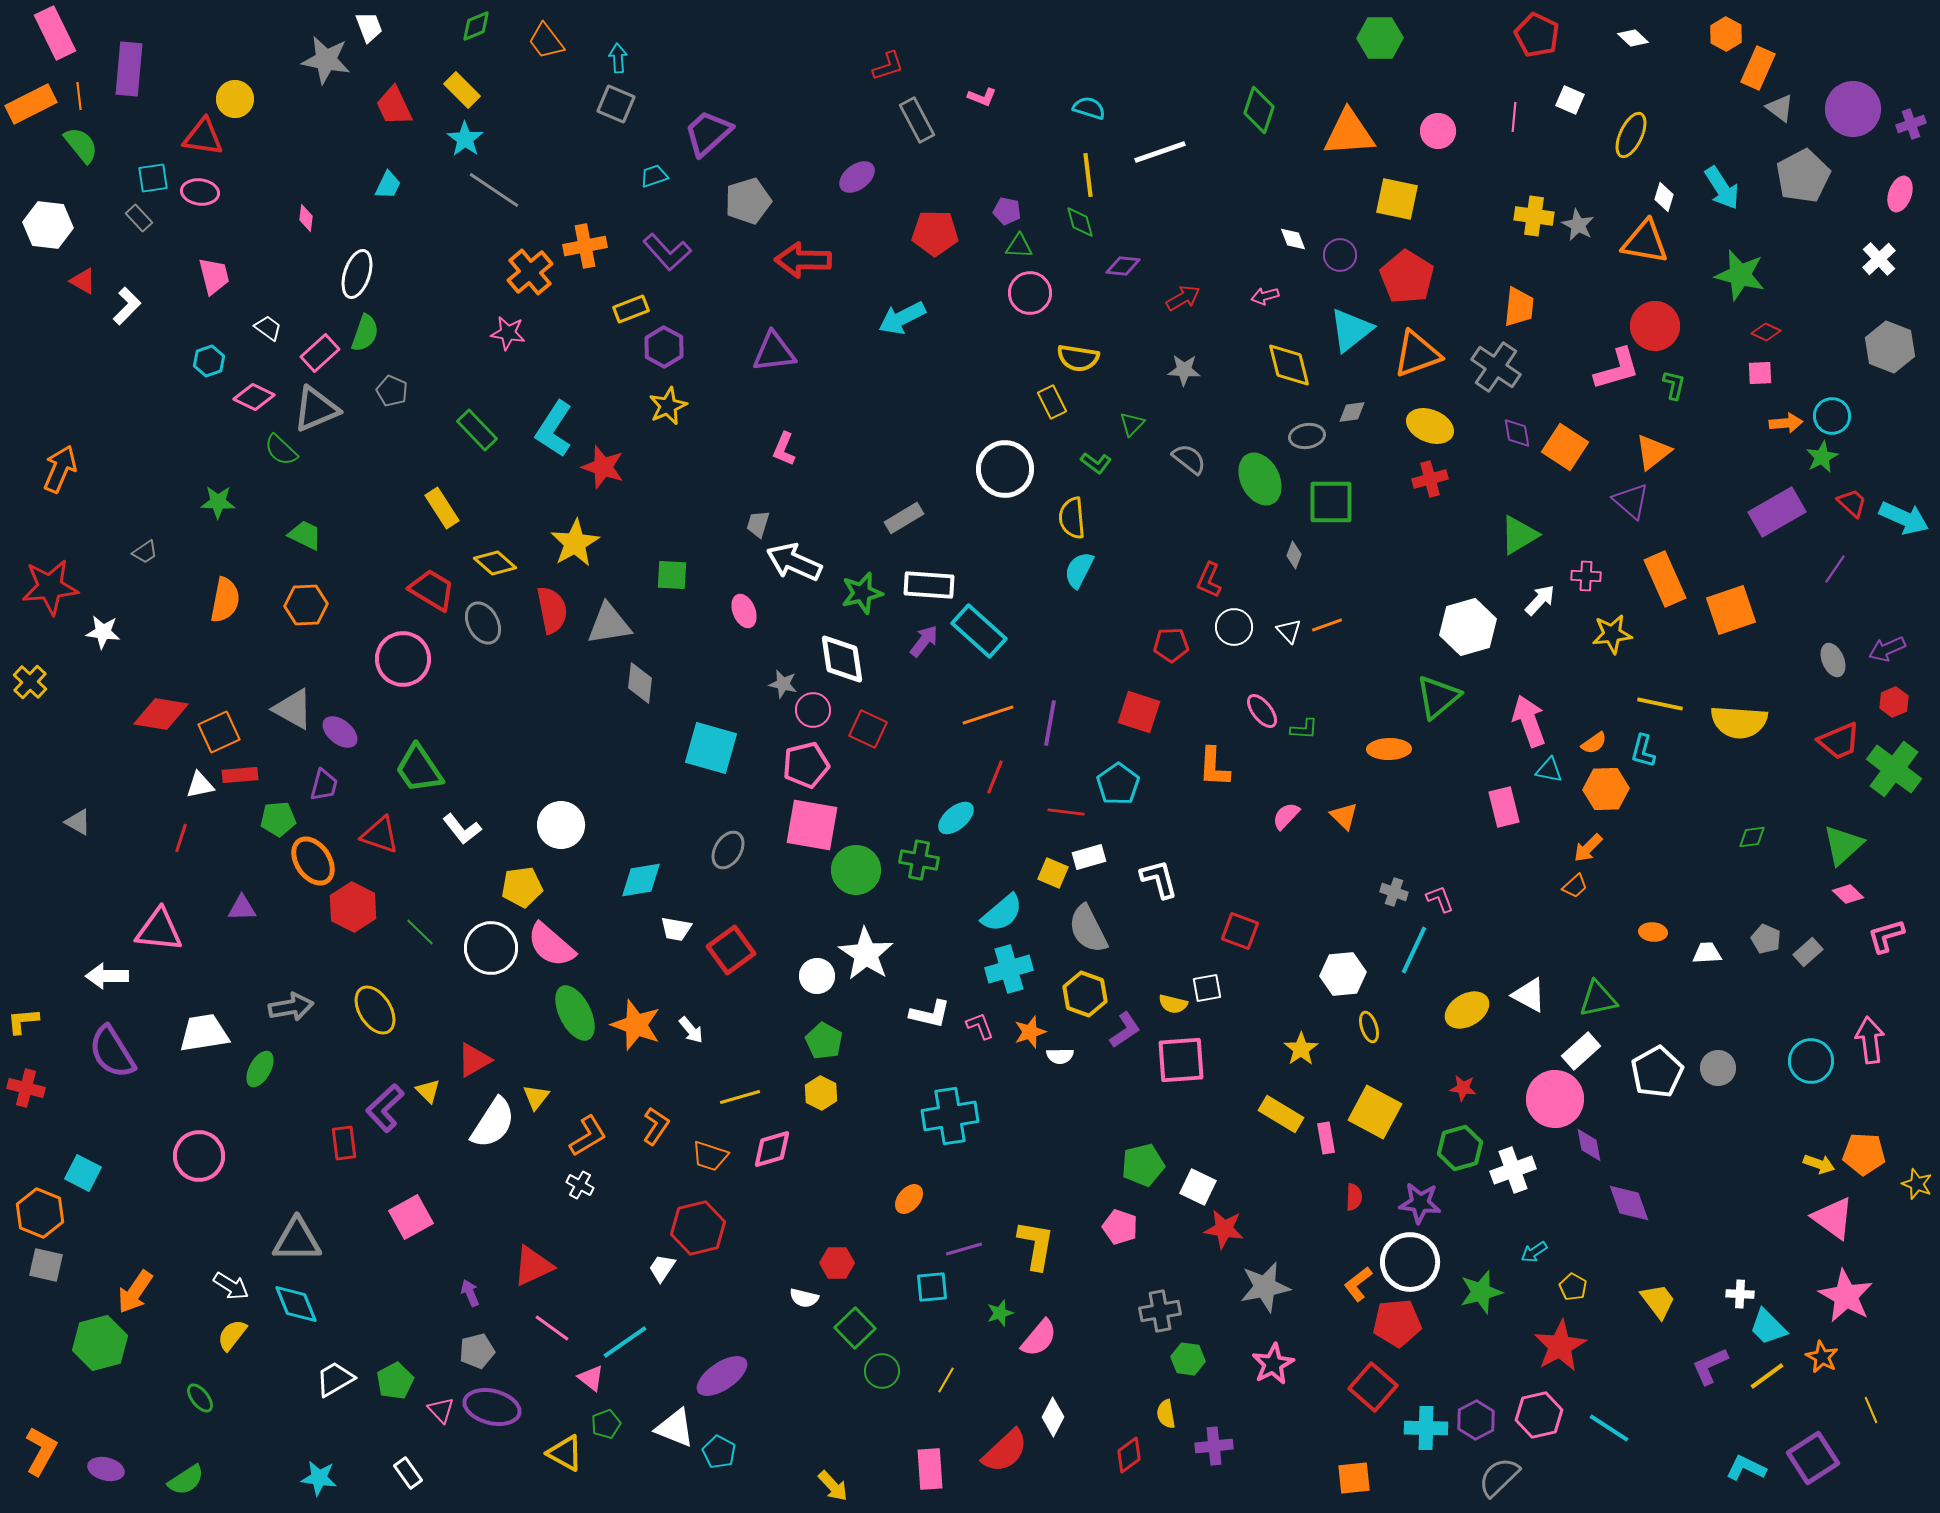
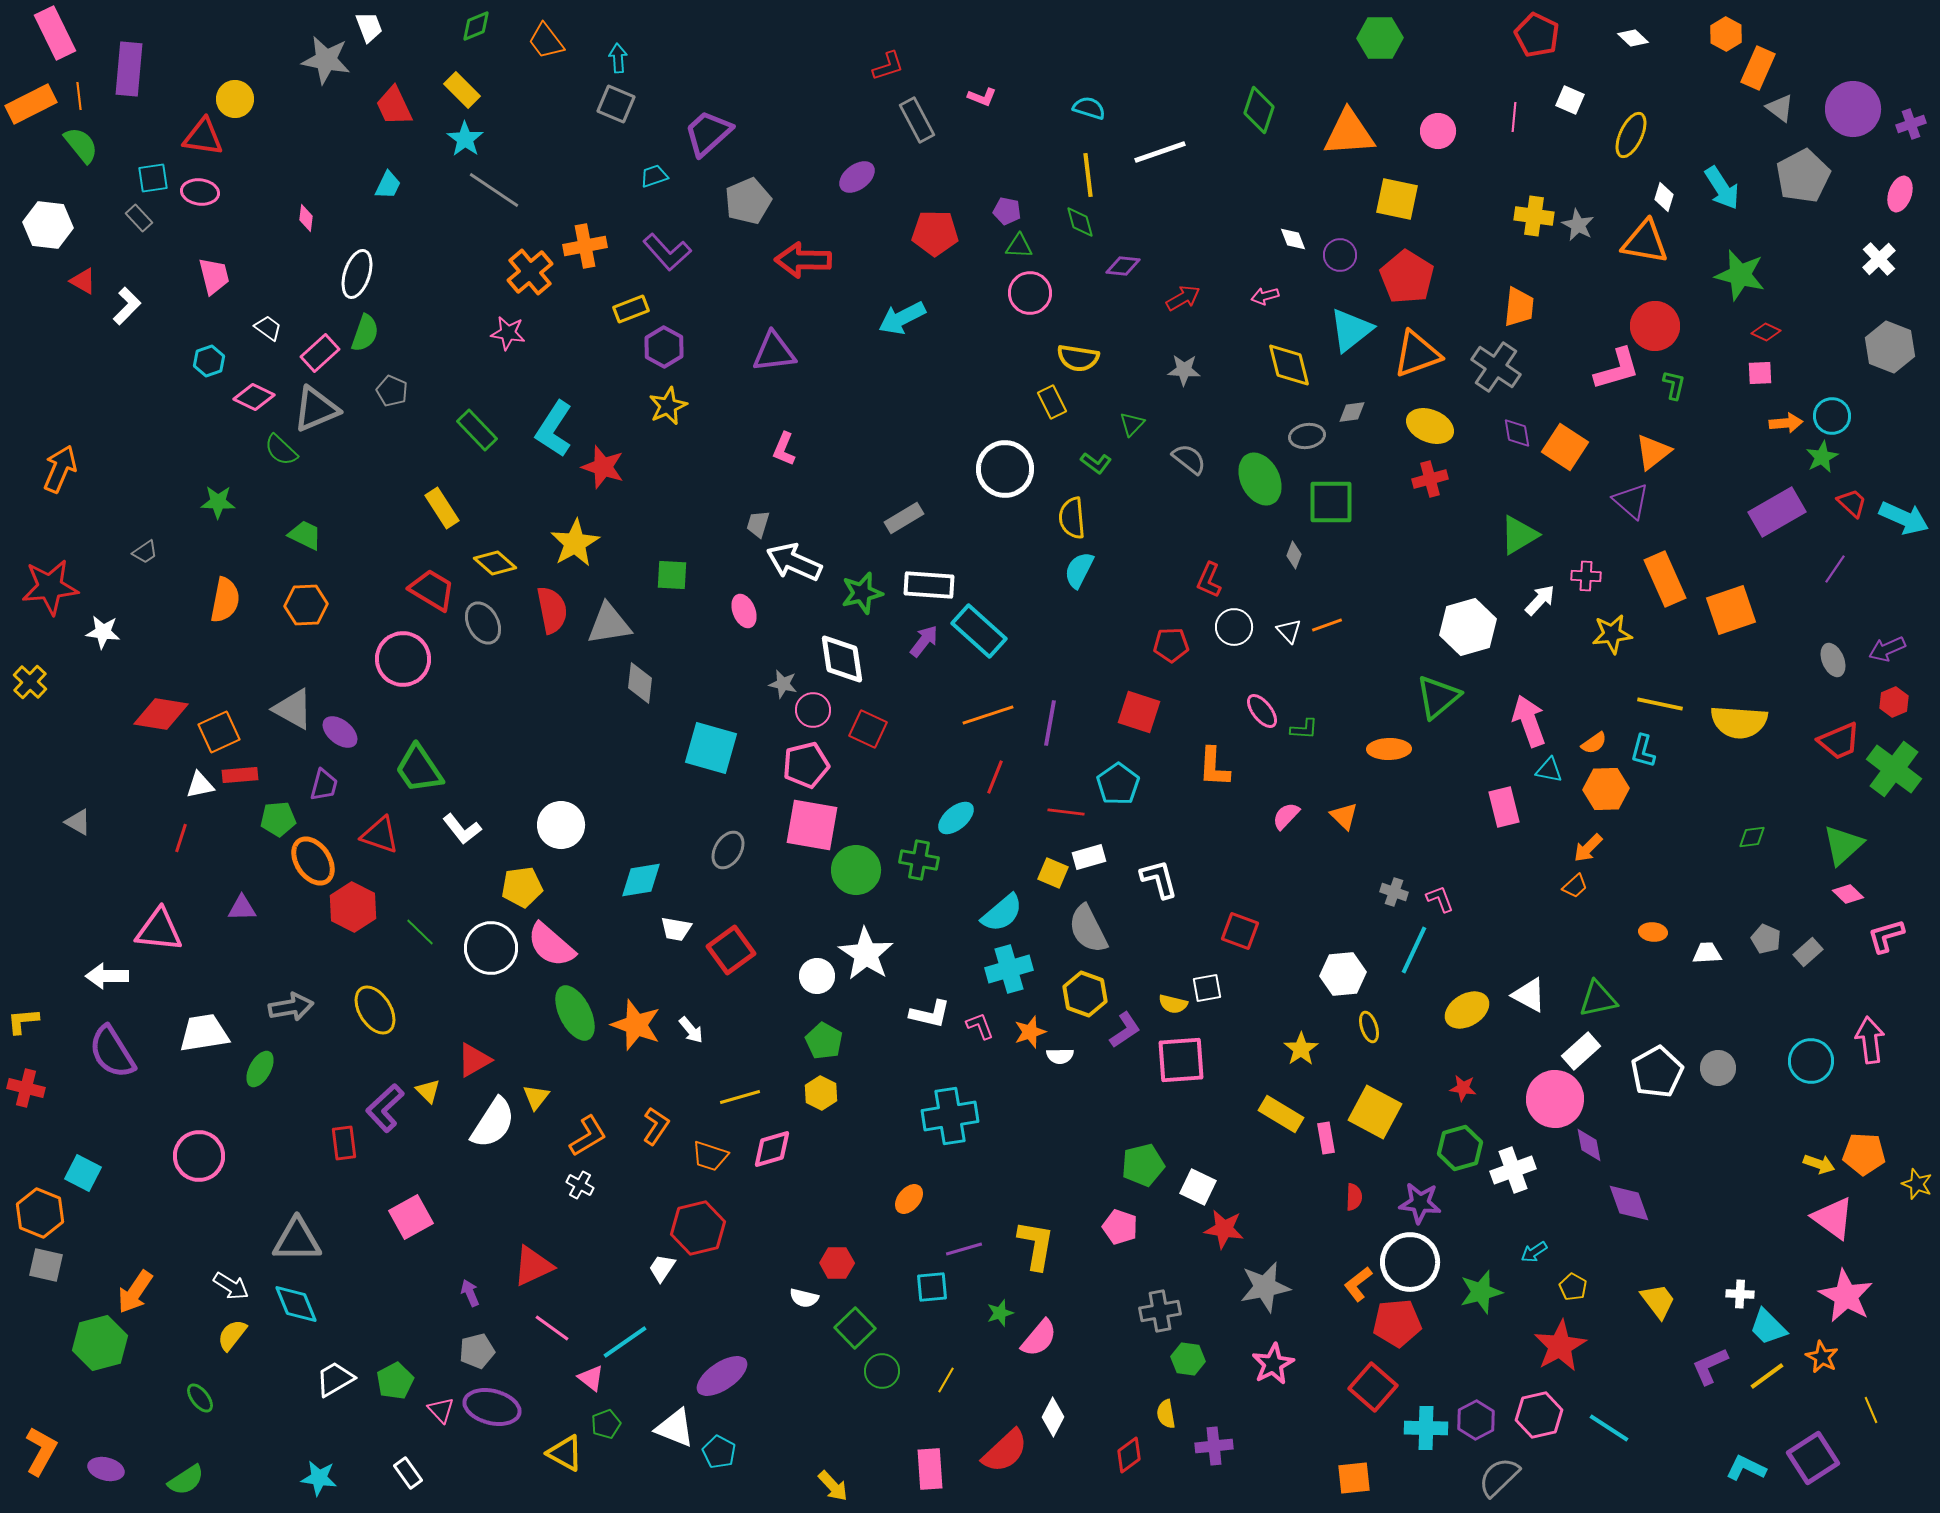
gray pentagon at (748, 201): rotated 6 degrees counterclockwise
